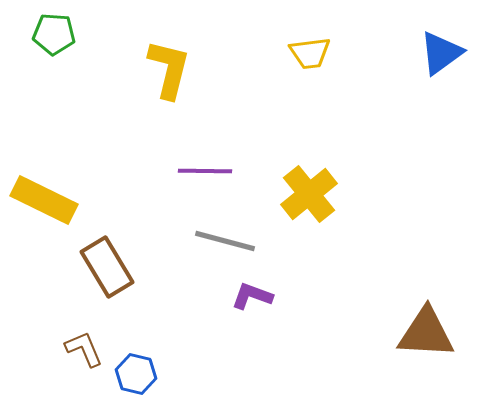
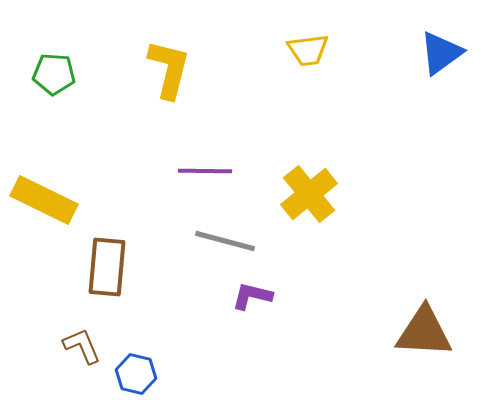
green pentagon: moved 40 px down
yellow trapezoid: moved 2 px left, 3 px up
brown rectangle: rotated 36 degrees clockwise
purple L-shape: rotated 6 degrees counterclockwise
brown triangle: moved 2 px left, 1 px up
brown L-shape: moved 2 px left, 3 px up
